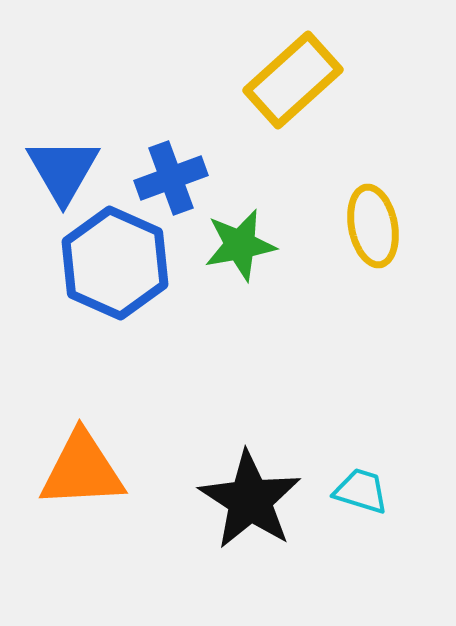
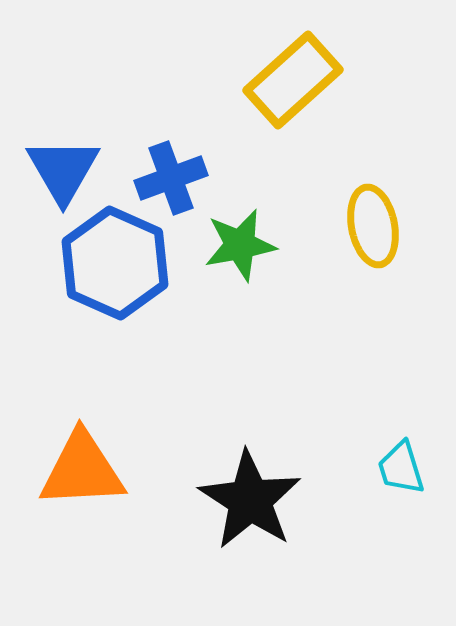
cyan trapezoid: moved 40 px right, 23 px up; rotated 124 degrees counterclockwise
